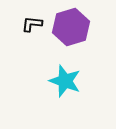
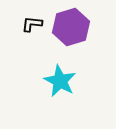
cyan star: moved 5 px left; rotated 8 degrees clockwise
